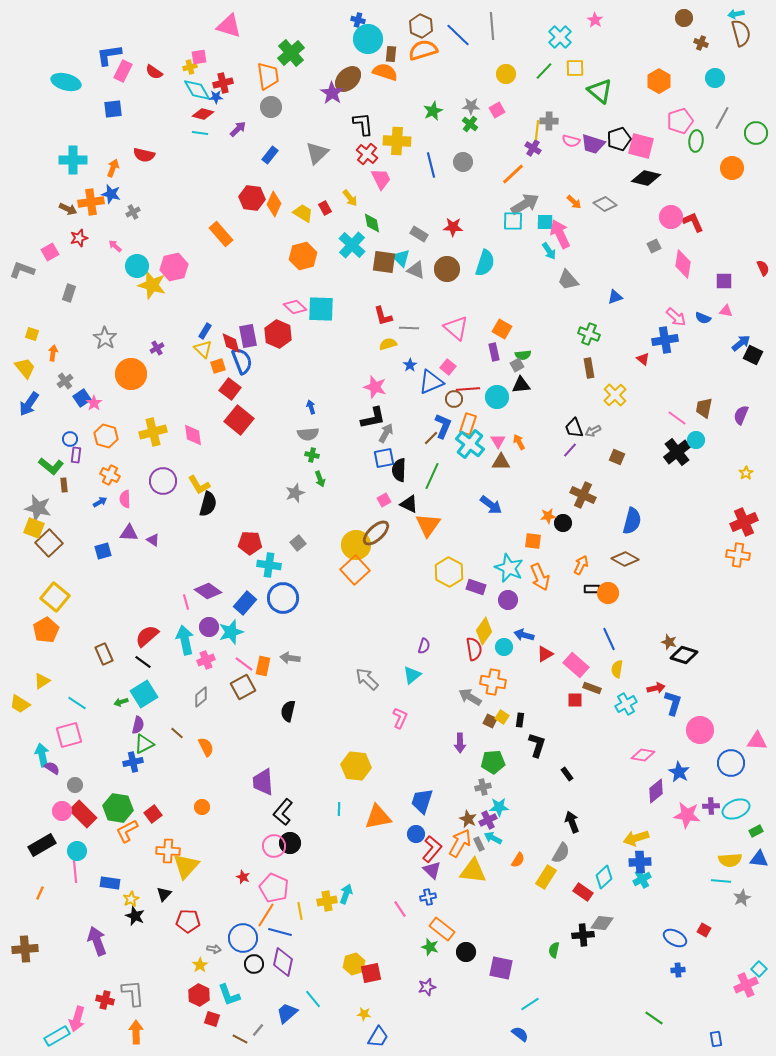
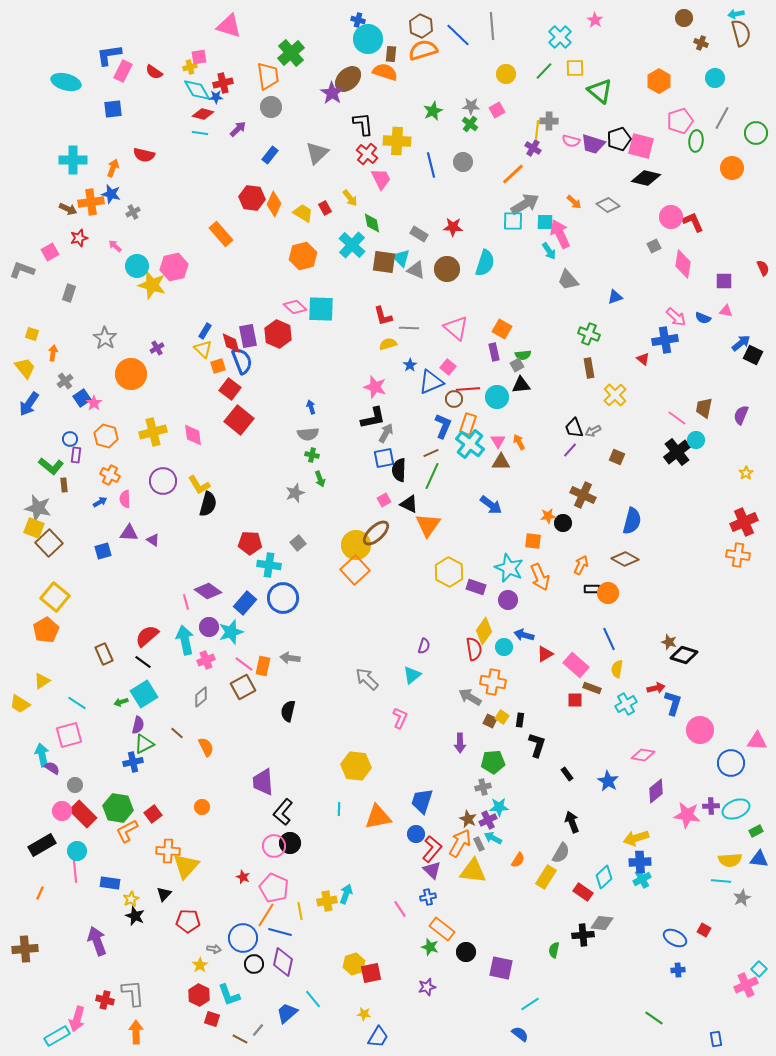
gray diamond at (605, 204): moved 3 px right, 1 px down
brown line at (431, 438): moved 15 px down; rotated 21 degrees clockwise
blue star at (679, 772): moved 71 px left, 9 px down
